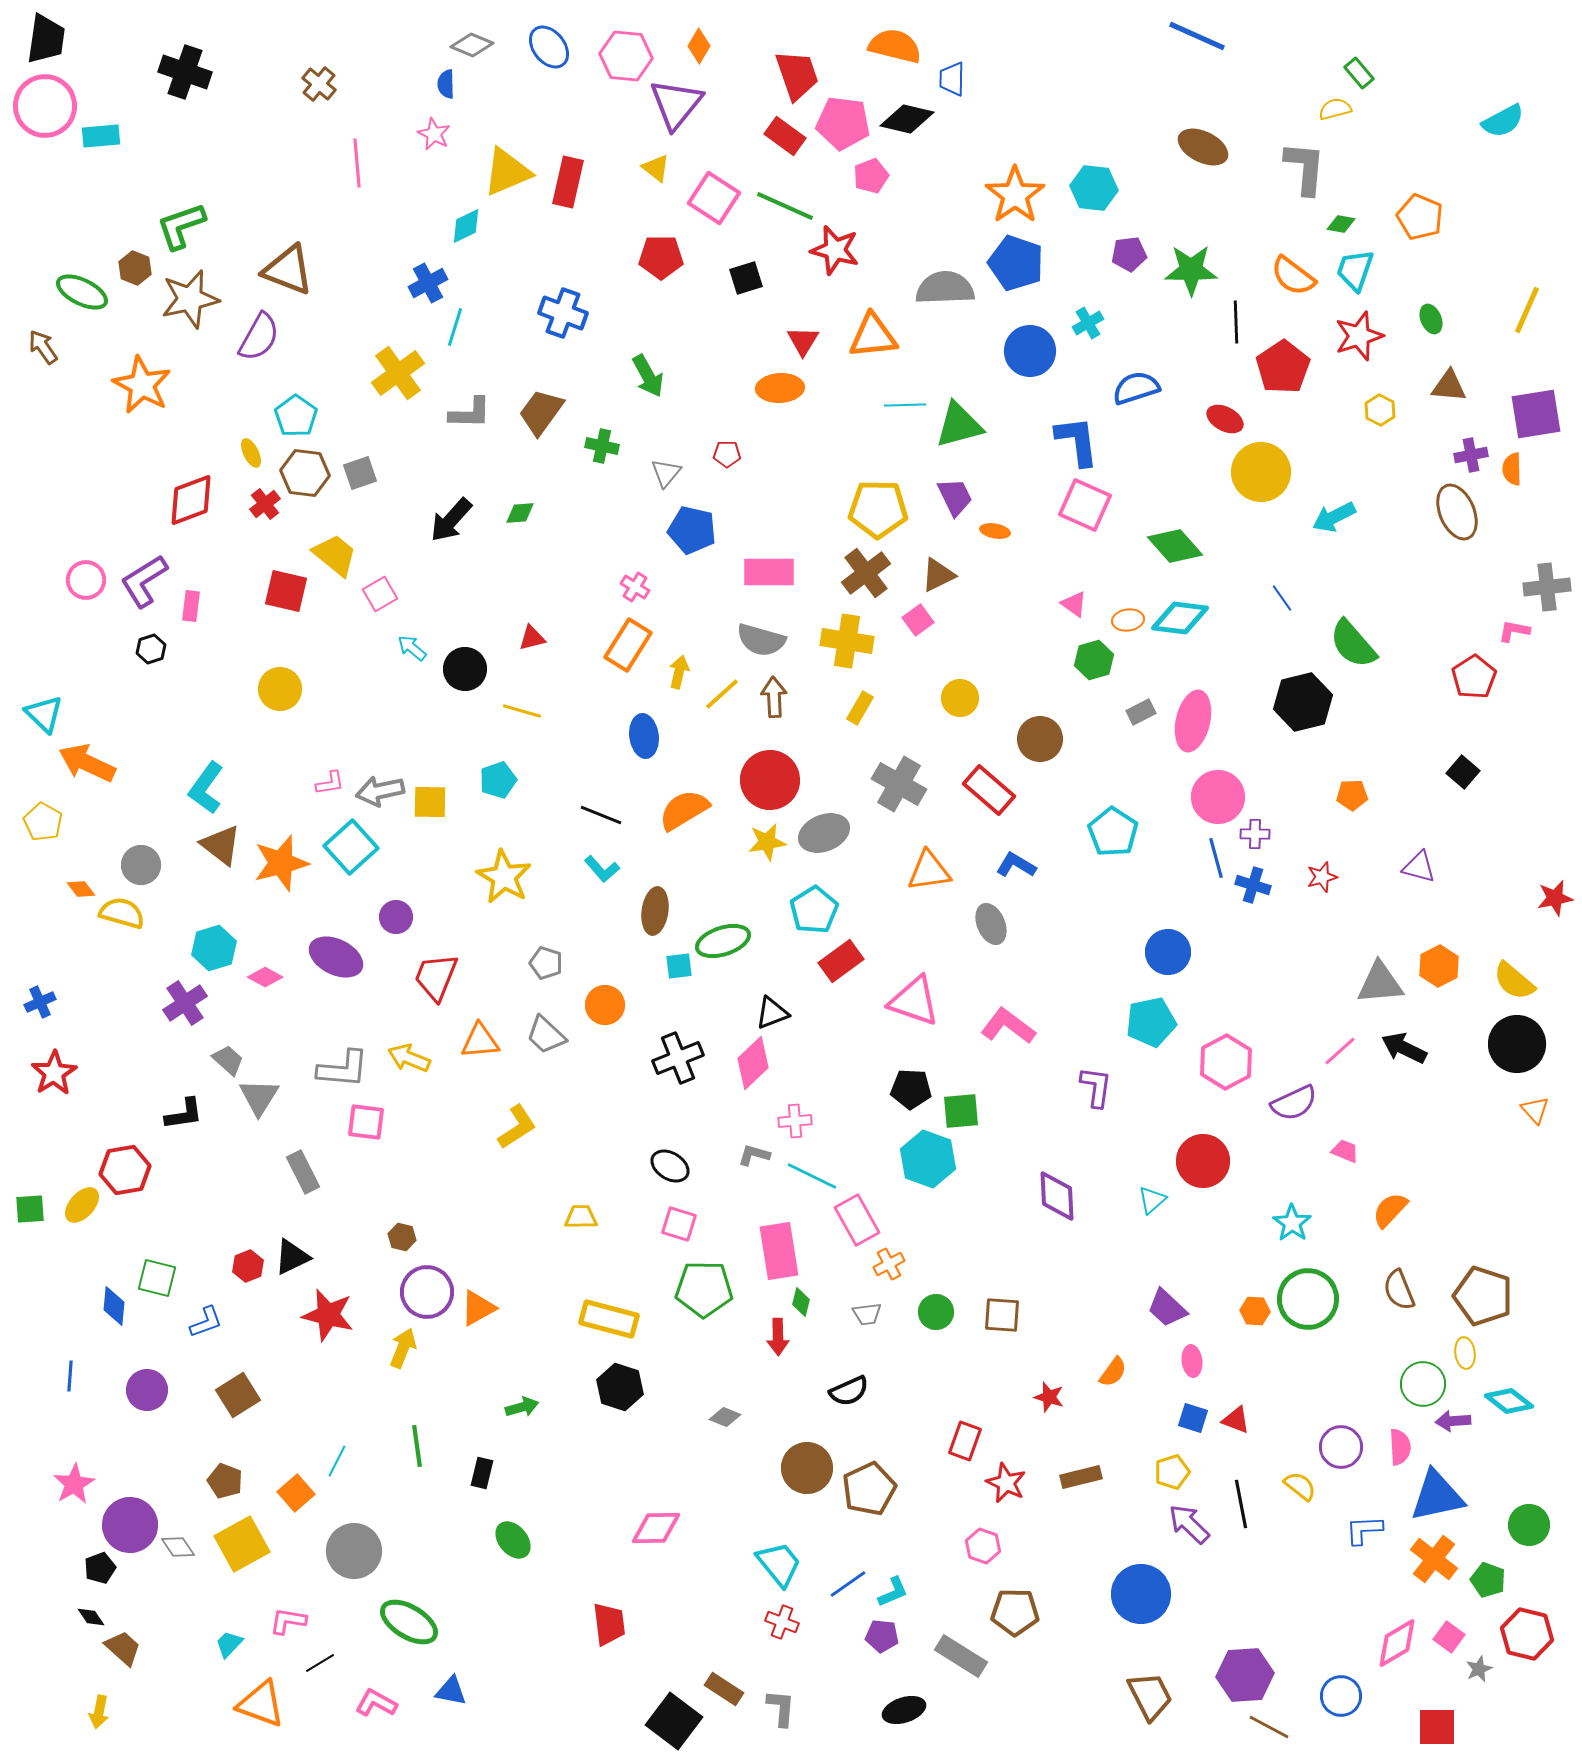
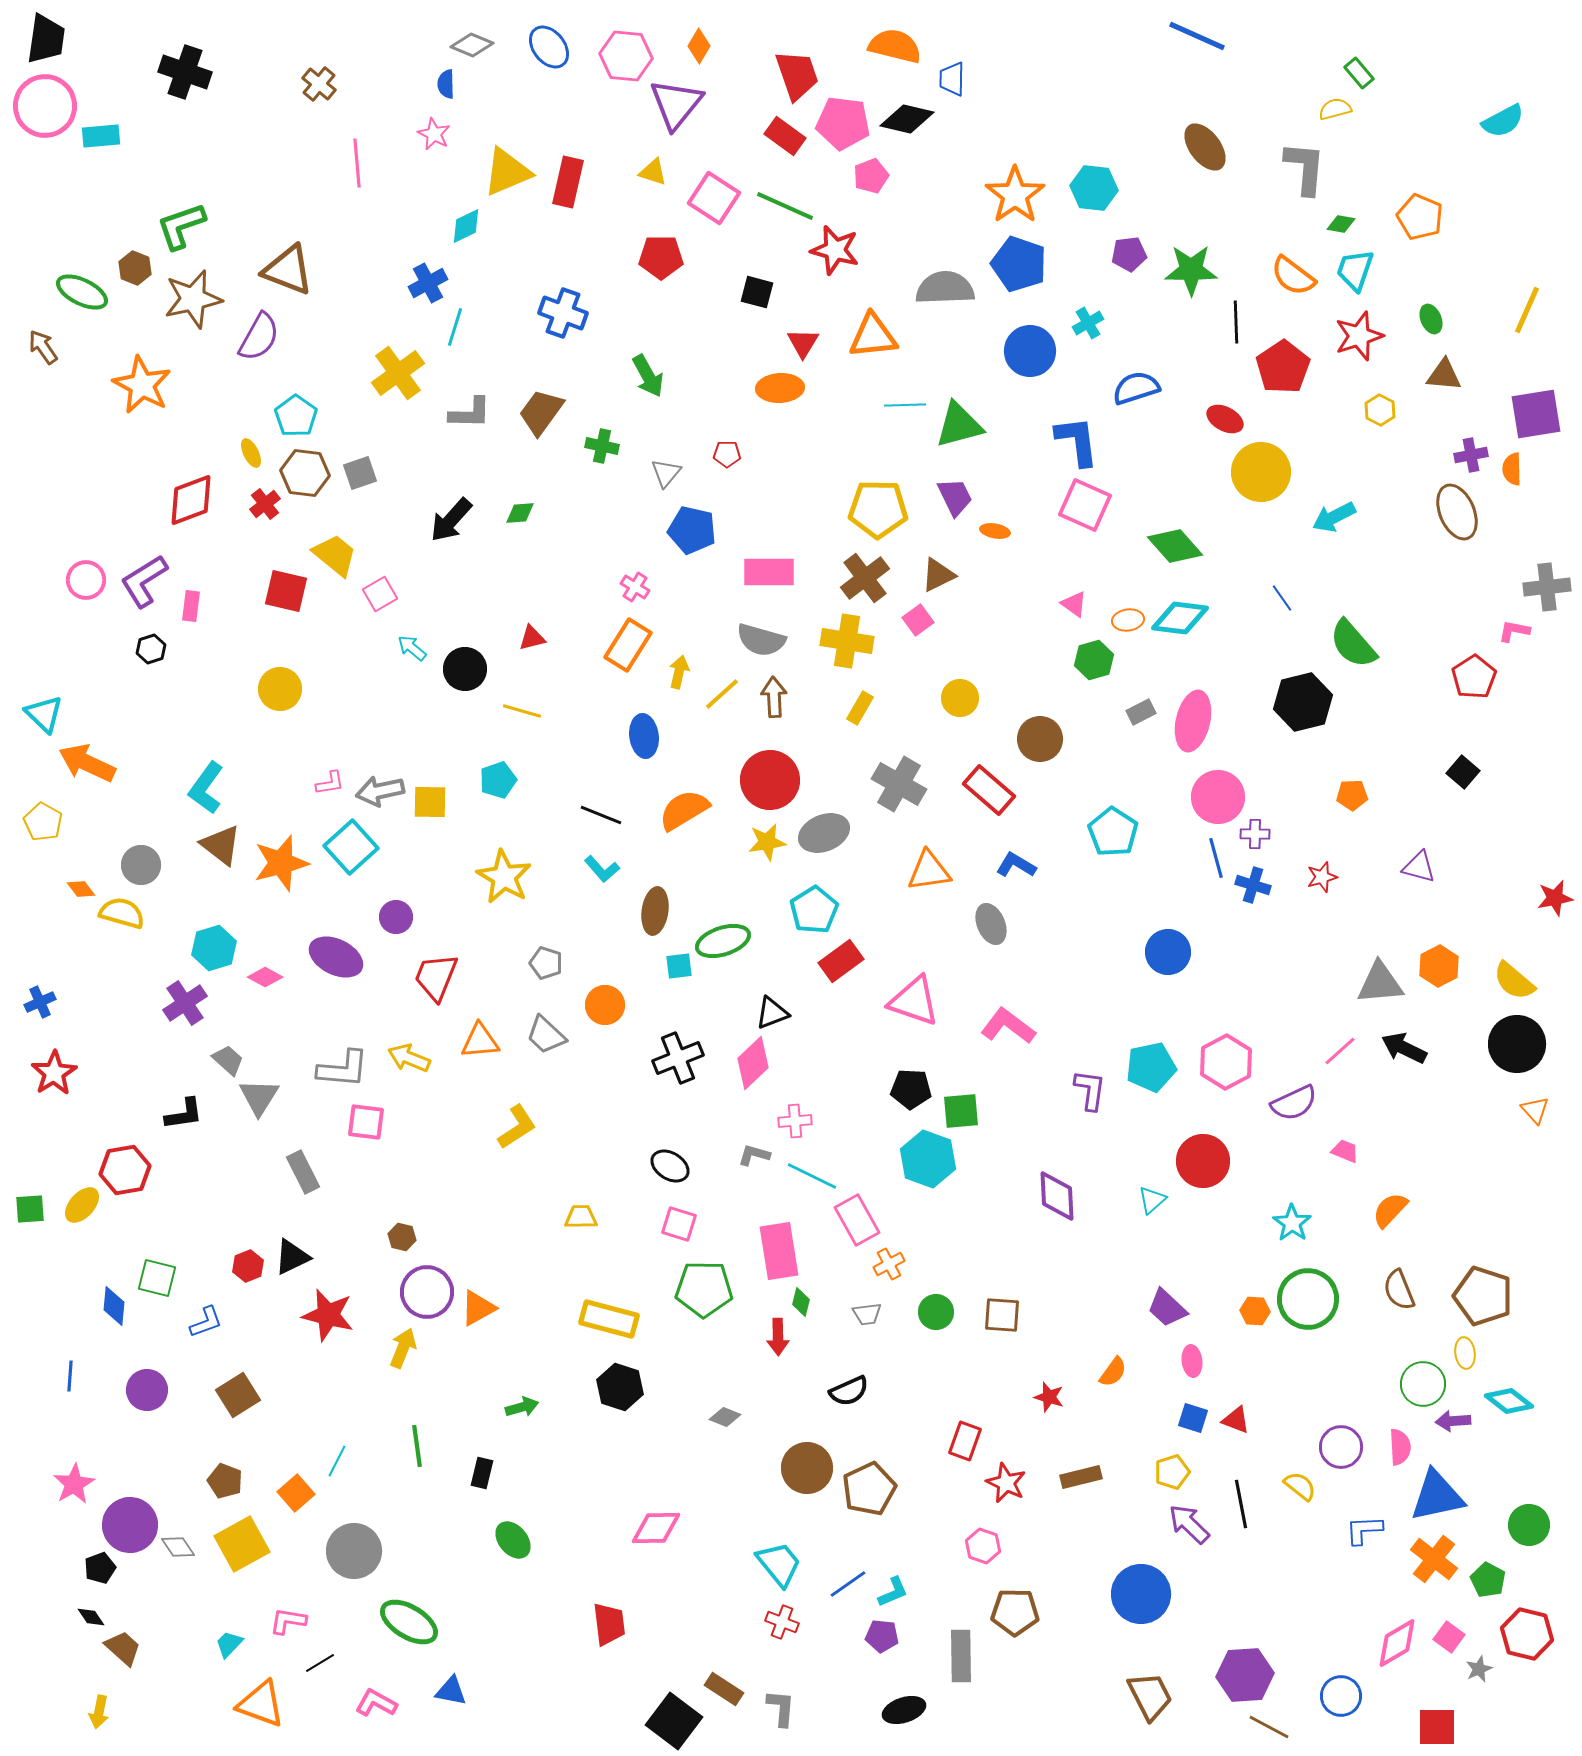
brown ellipse at (1203, 147): moved 2 px right; rotated 27 degrees clockwise
yellow triangle at (656, 168): moved 3 px left, 4 px down; rotated 20 degrees counterclockwise
blue pentagon at (1016, 263): moved 3 px right, 1 px down
black square at (746, 278): moved 11 px right, 14 px down; rotated 32 degrees clockwise
brown star at (190, 299): moved 3 px right
red triangle at (803, 341): moved 2 px down
brown triangle at (1449, 386): moved 5 px left, 11 px up
brown cross at (866, 573): moved 1 px left, 5 px down
cyan pentagon at (1151, 1022): moved 45 px down
purple L-shape at (1096, 1087): moved 6 px left, 3 px down
green pentagon at (1488, 1580): rotated 8 degrees clockwise
gray rectangle at (961, 1656): rotated 57 degrees clockwise
